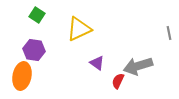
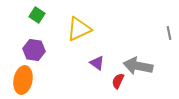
gray arrow: rotated 28 degrees clockwise
orange ellipse: moved 1 px right, 4 px down
